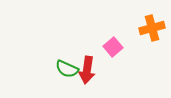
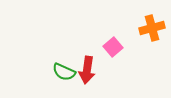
green semicircle: moved 3 px left, 3 px down
